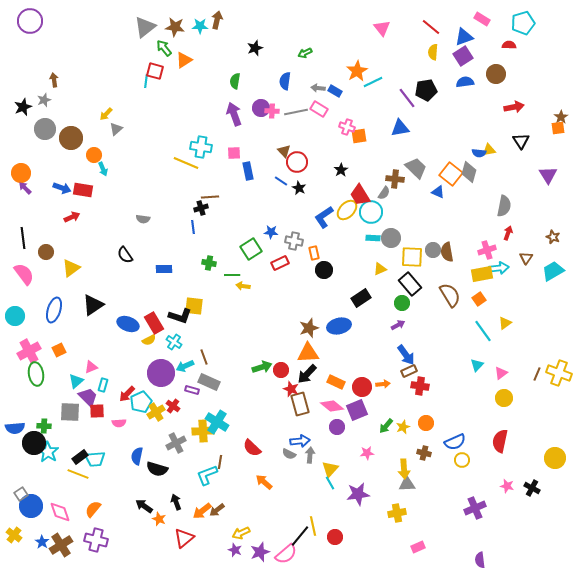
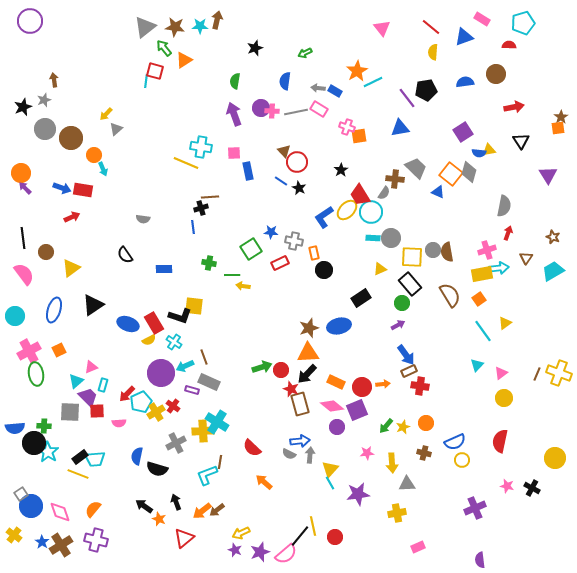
purple square at (463, 56): moved 76 px down
yellow arrow at (404, 469): moved 12 px left, 6 px up
